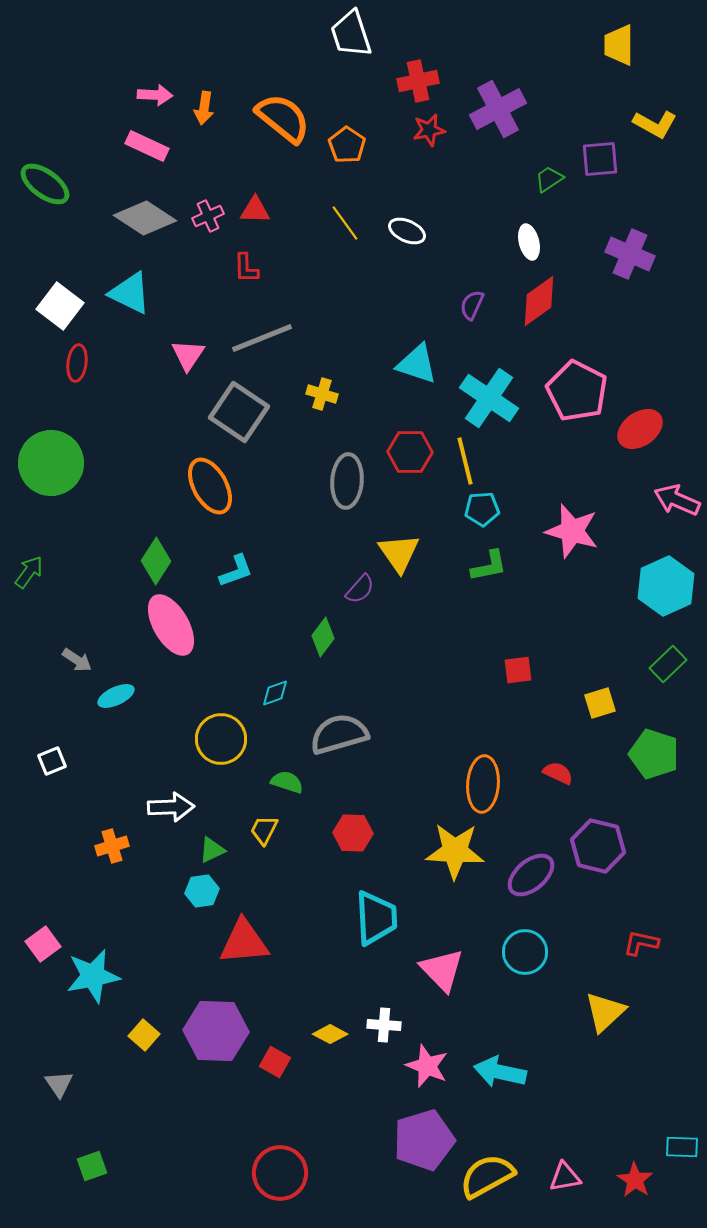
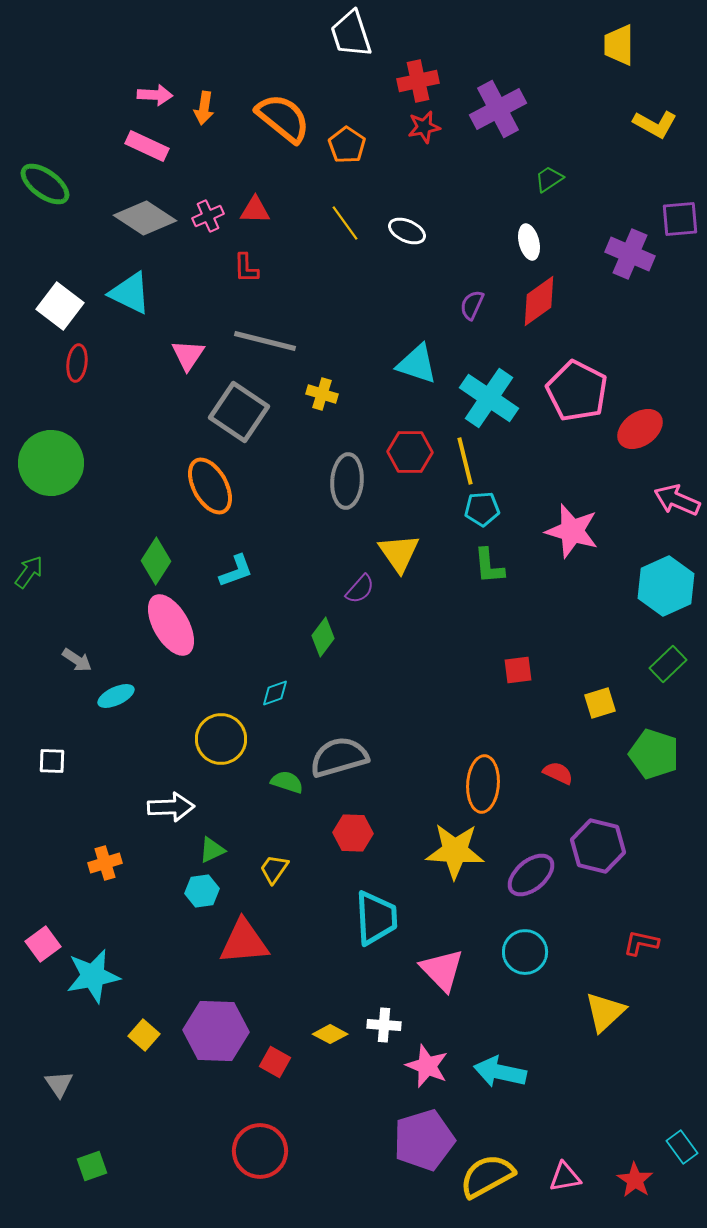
red star at (429, 130): moved 5 px left, 3 px up
purple square at (600, 159): moved 80 px right, 60 px down
gray line at (262, 338): moved 3 px right, 3 px down; rotated 36 degrees clockwise
green L-shape at (489, 566): rotated 96 degrees clockwise
gray semicircle at (339, 734): moved 23 px down
white square at (52, 761): rotated 24 degrees clockwise
yellow trapezoid at (264, 830): moved 10 px right, 39 px down; rotated 8 degrees clockwise
orange cross at (112, 846): moved 7 px left, 17 px down
cyan rectangle at (682, 1147): rotated 52 degrees clockwise
red circle at (280, 1173): moved 20 px left, 22 px up
